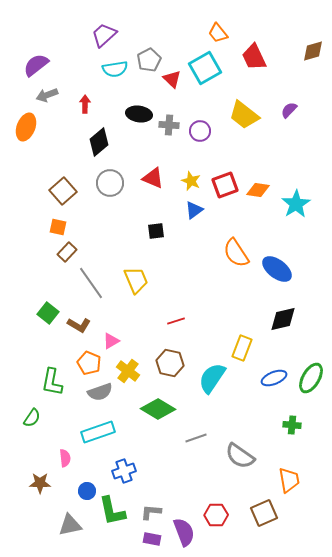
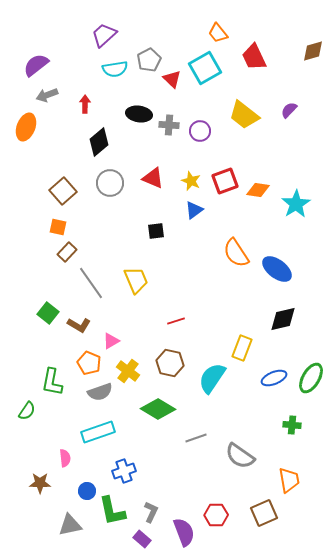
red square at (225, 185): moved 4 px up
green semicircle at (32, 418): moved 5 px left, 7 px up
gray L-shape at (151, 512): rotated 110 degrees clockwise
purple rectangle at (152, 539): moved 10 px left; rotated 30 degrees clockwise
